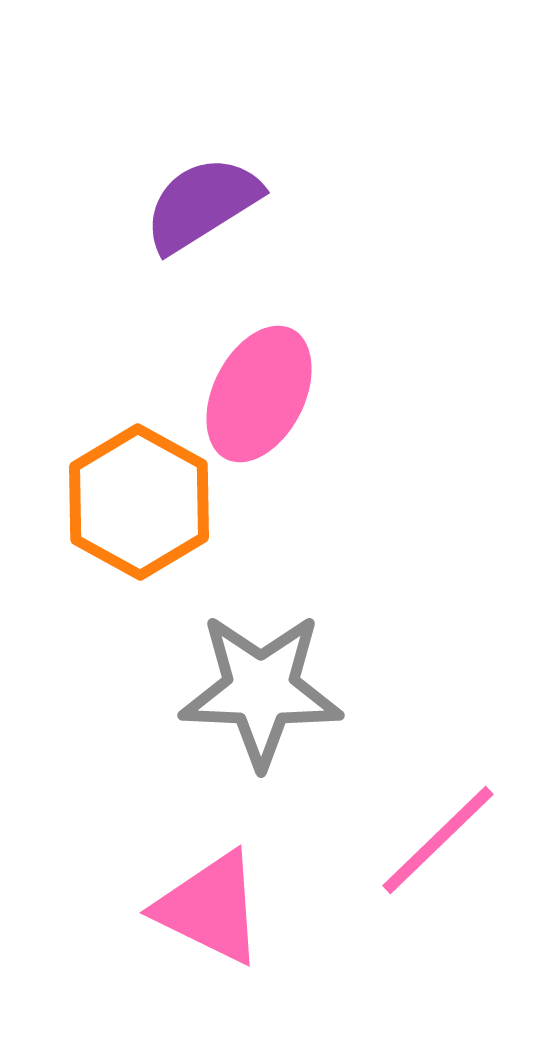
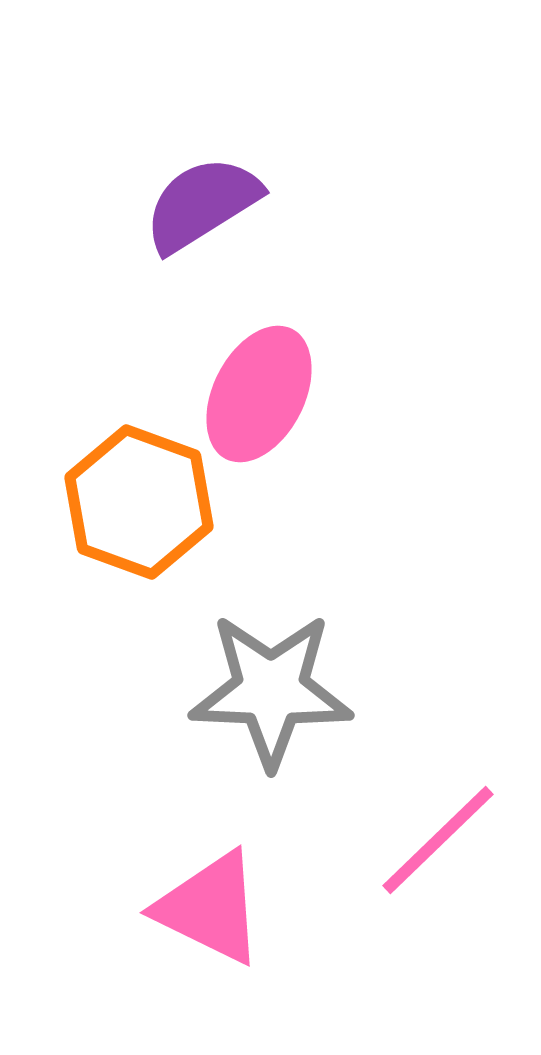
orange hexagon: rotated 9 degrees counterclockwise
gray star: moved 10 px right
